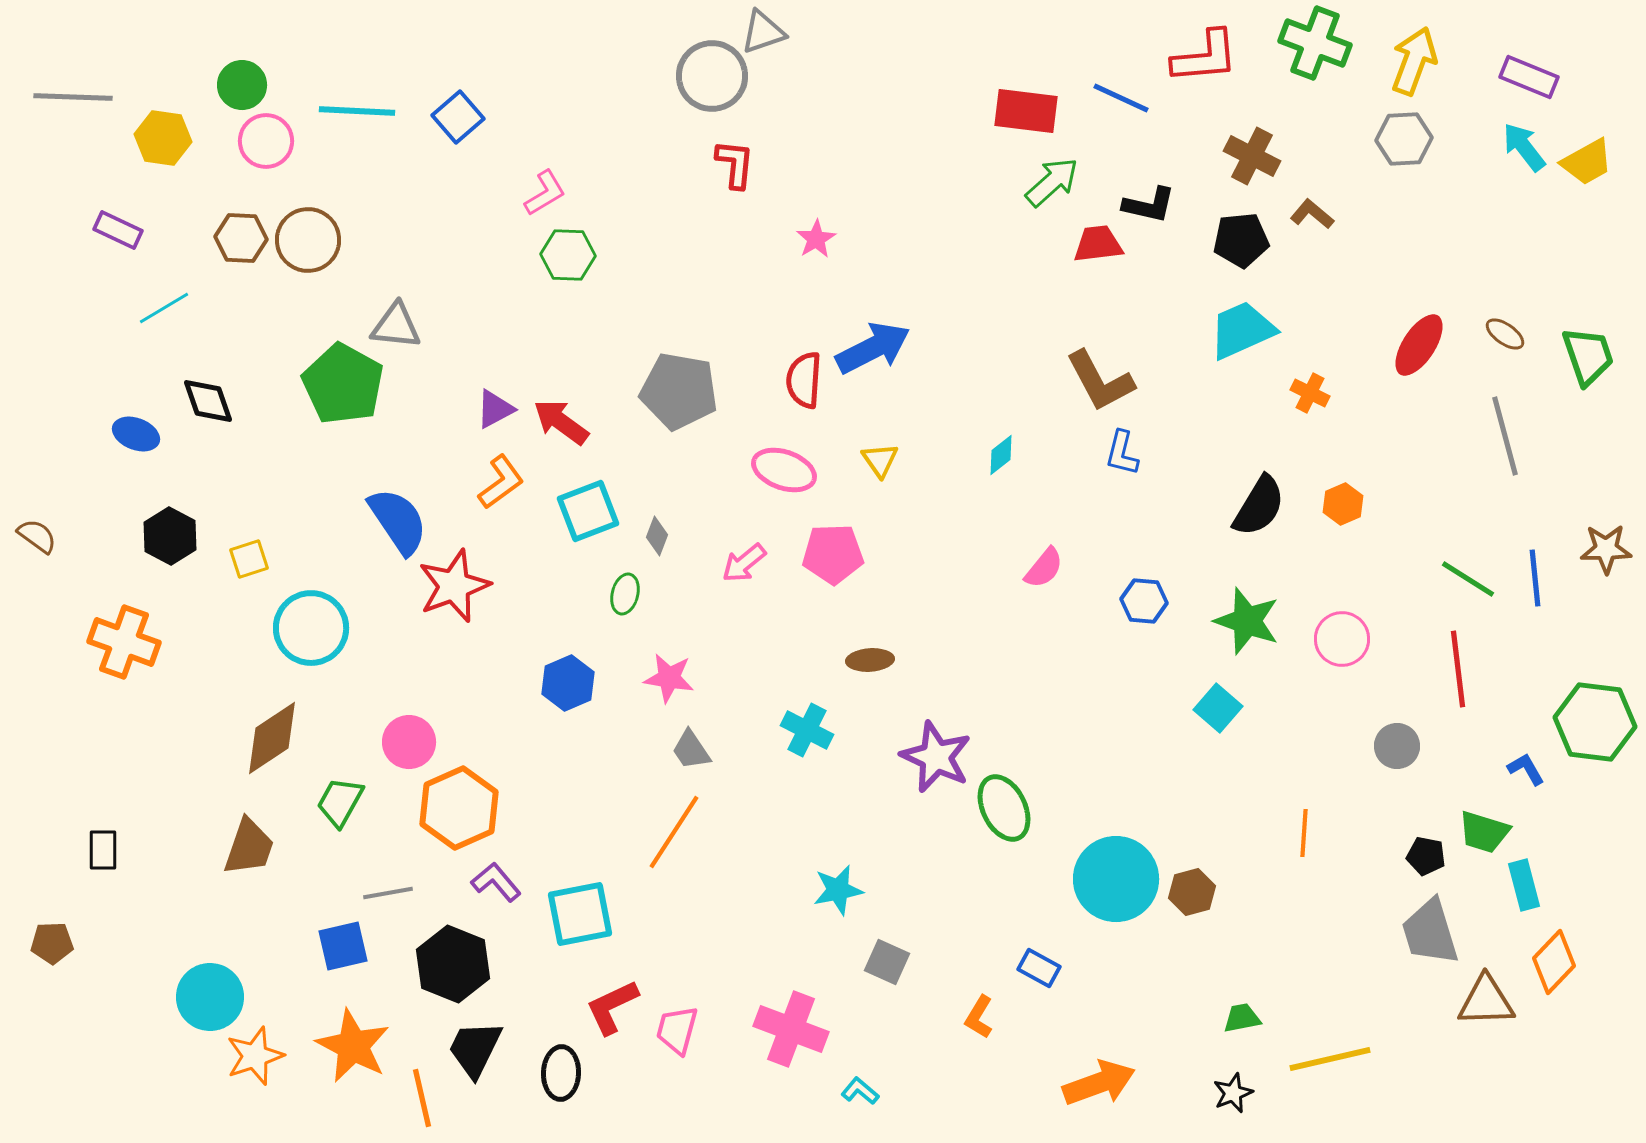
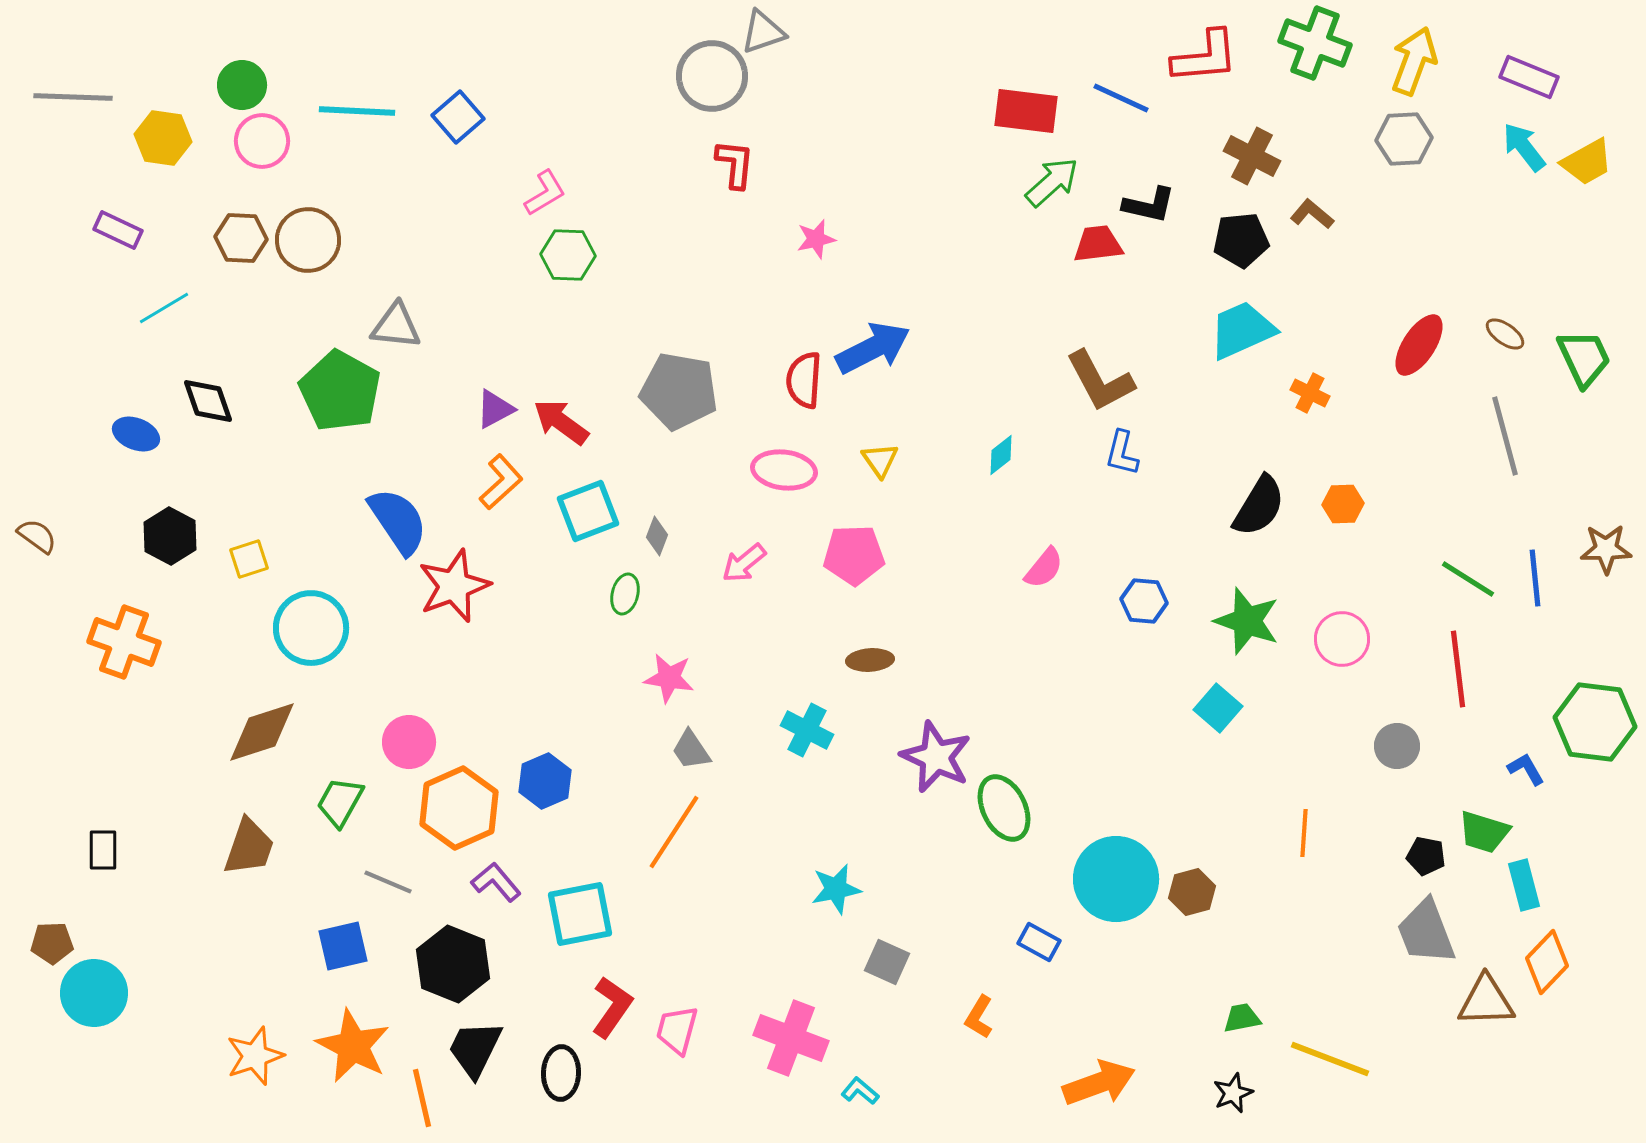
pink circle at (266, 141): moved 4 px left
pink star at (816, 239): rotated 18 degrees clockwise
green trapezoid at (1588, 356): moved 4 px left, 2 px down; rotated 6 degrees counterclockwise
green pentagon at (343, 384): moved 3 px left, 7 px down
pink ellipse at (784, 470): rotated 12 degrees counterclockwise
orange L-shape at (501, 482): rotated 6 degrees counterclockwise
orange hexagon at (1343, 504): rotated 21 degrees clockwise
pink pentagon at (833, 554): moved 21 px right, 1 px down
blue hexagon at (568, 683): moved 23 px left, 98 px down
brown diamond at (272, 738): moved 10 px left, 6 px up; rotated 16 degrees clockwise
cyan star at (838, 890): moved 2 px left, 1 px up
gray line at (388, 893): moved 11 px up; rotated 33 degrees clockwise
gray trapezoid at (1430, 932): moved 4 px left; rotated 4 degrees counterclockwise
orange diamond at (1554, 962): moved 7 px left
blue rectangle at (1039, 968): moved 26 px up
cyan circle at (210, 997): moved 116 px left, 4 px up
red L-shape at (612, 1007): rotated 150 degrees clockwise
pink cross at (791, 1029): moved 9 px down
yellow line at (1330, 1059): rotated 34 degrees clockwise
